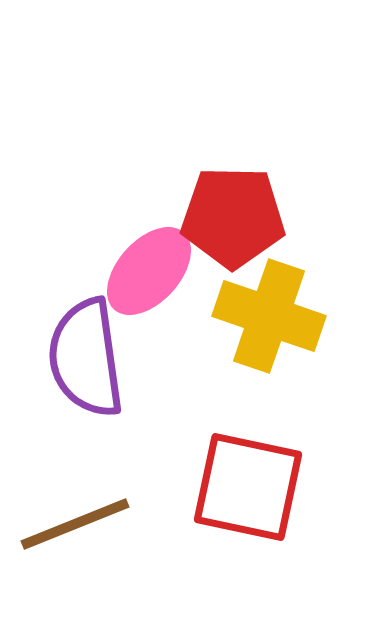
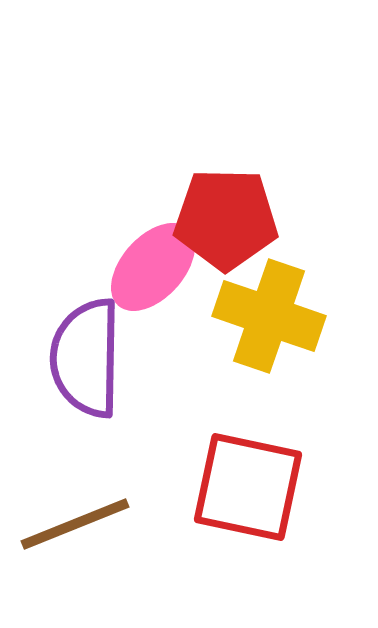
red pentagon: moved 7 px left, 2 px down
pink ellipse: moved 4 px right, 4 px up
purple semicircle: rotated 9 degrees clockwise
